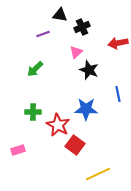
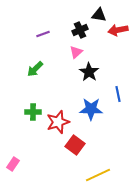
black triangle: moved 39 px right
black cross: moved 2 px left, 3 px down
red arrow: moved 13 px up
black star: moved 2 px down; rotated 12 degrees clockwise
blue star: moved 5 px right
red star: moved 3 px up; rotated 25 degrees clockwise
pink rectangle: moved 5 px left, 14 px down; rotated 40 degrees counterclockwise
yellow line: moved 1 px down
